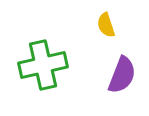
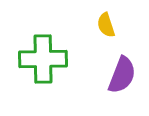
green cross: moved 6 px up; rotated 12 degrees clockwise
